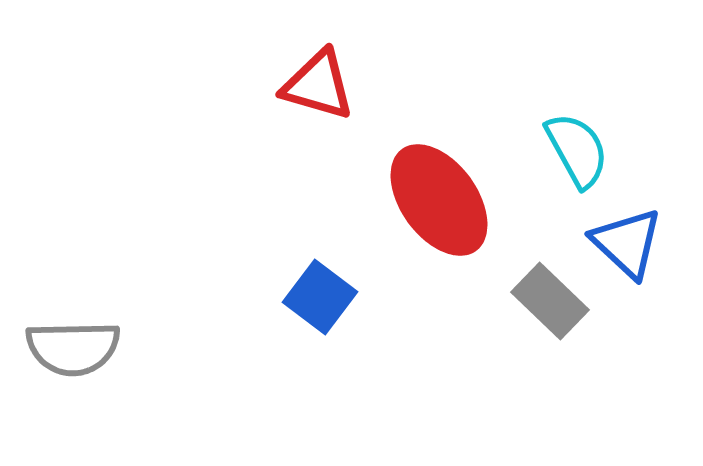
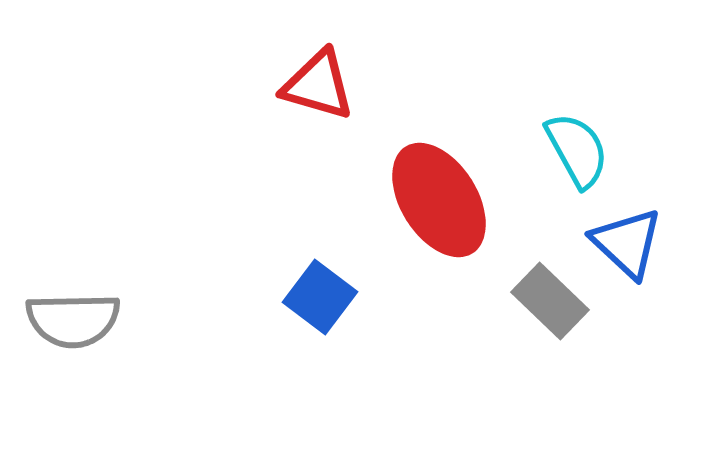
red ellipse: rotated 4 degrees clockwise
gray semicircle: moved 28 px up
